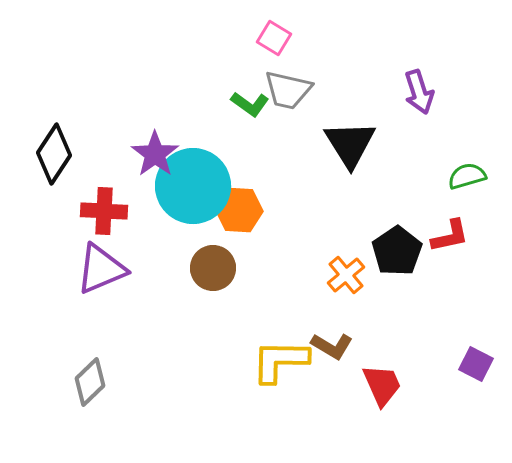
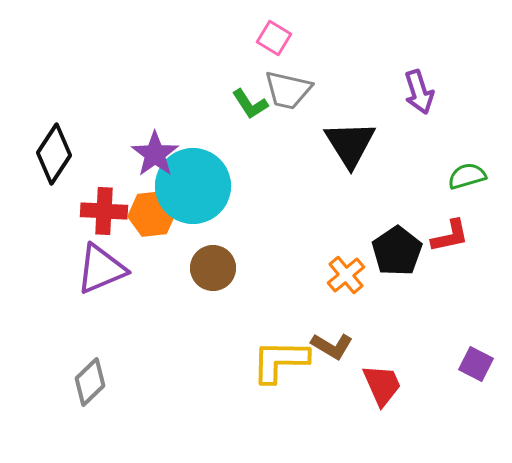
green L-shape: rotated 21 degrees clockwise
orange hexagon: moved 87 px left, 4 px down; rotated 9 degrees counterclockwise
